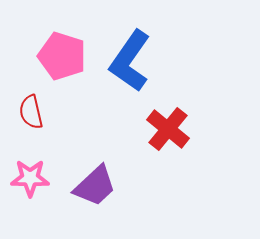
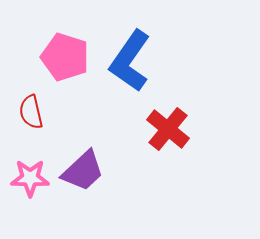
pink pentagon: moved 3 px right, 1 px down
purple trapezoid: moved 12 px left, 15 px up
